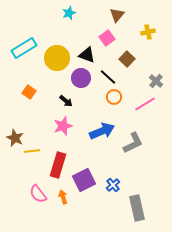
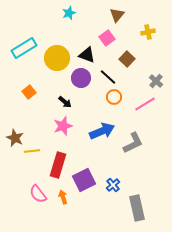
orange square: rotated 16 degrees clockwise
black arrow: moved 1 px left, 1 px down
